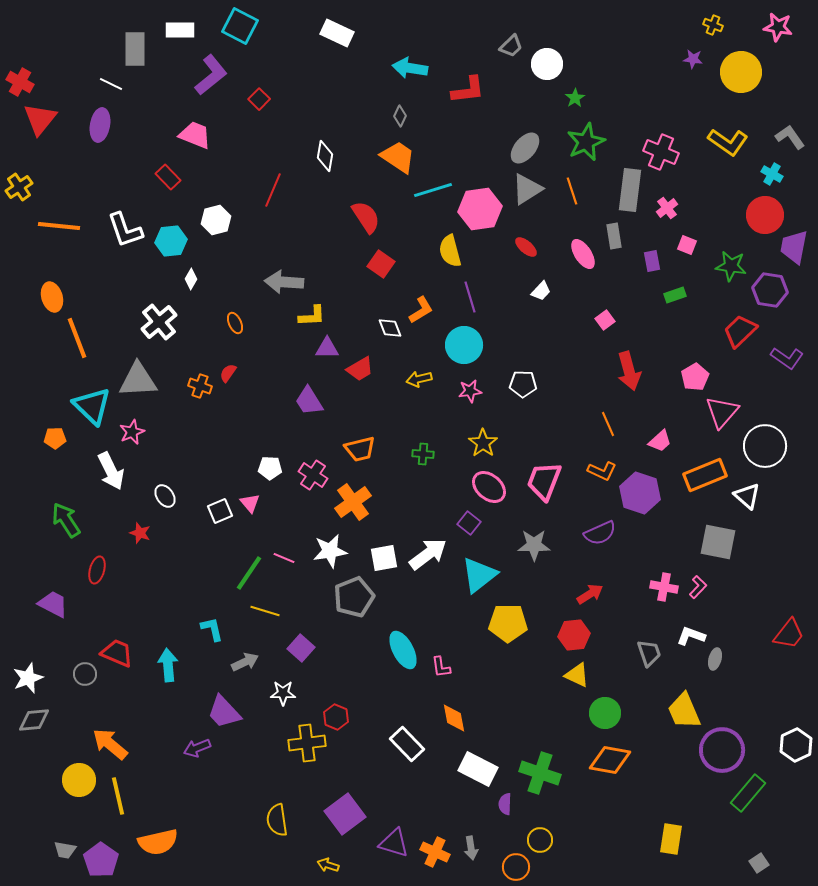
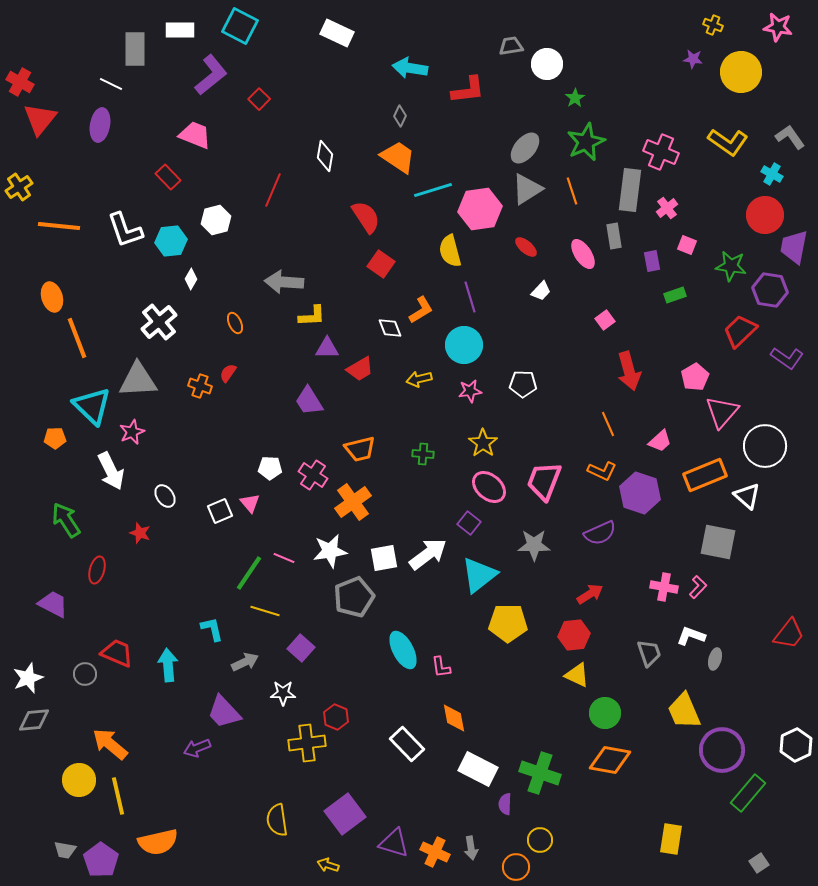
gray trapezoid at (511, 46): rotated 145 degrees counterclockwise
